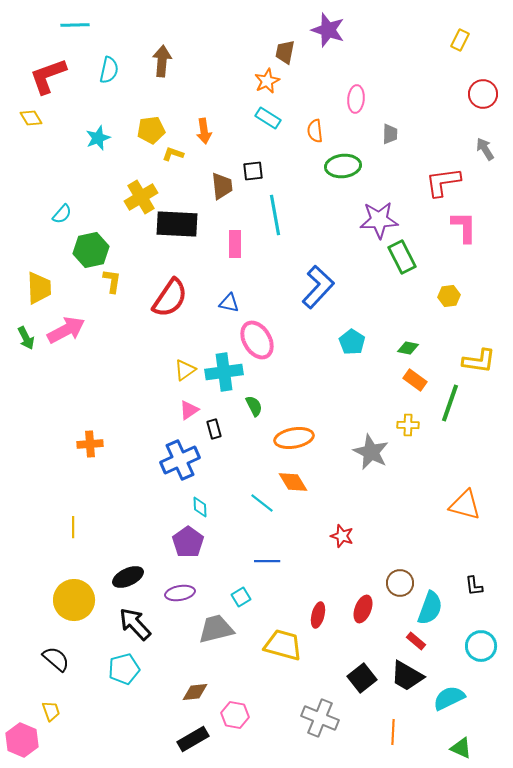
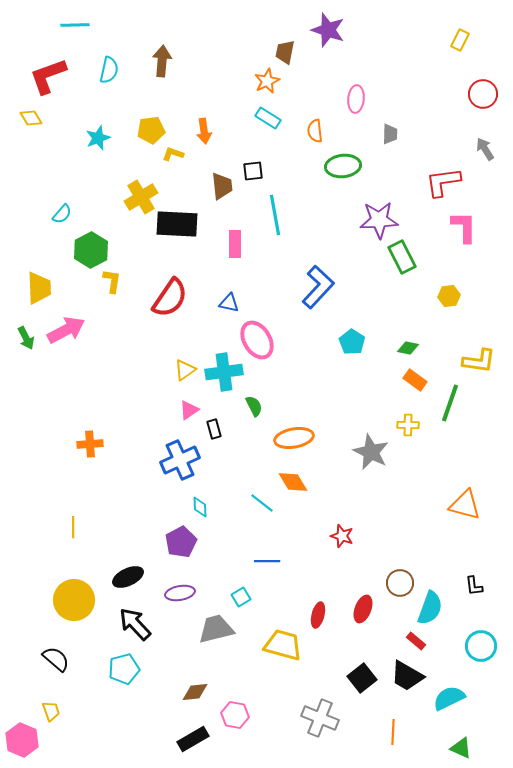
green hexagon at (91, 250): rotated 16 degrees counterclockwise
purple pentagon at (188, 542): moved 7 px left; rotated 8 degrees clockwise
